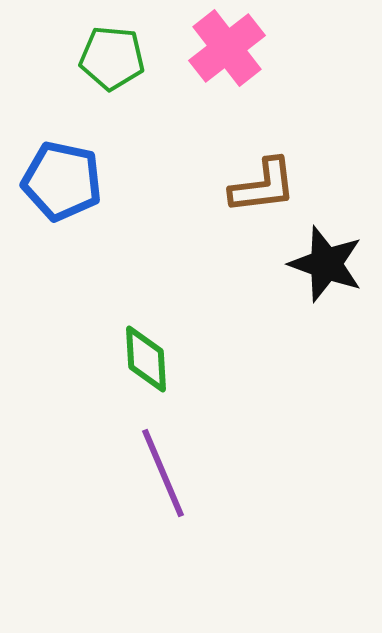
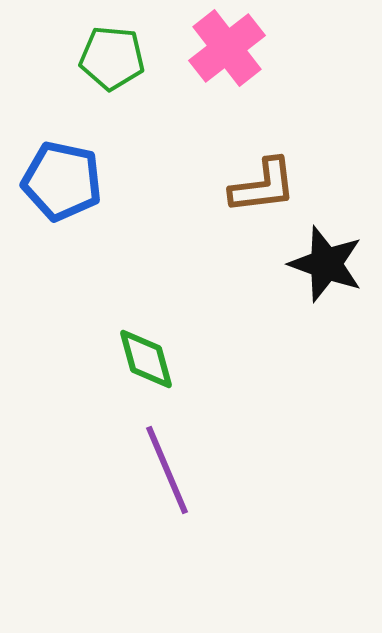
green diamond: rotated 12 degrees counterclockwise
purple line: moved 4 px right, 3 px up
